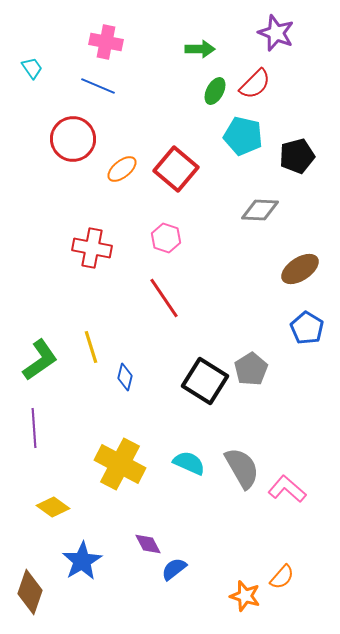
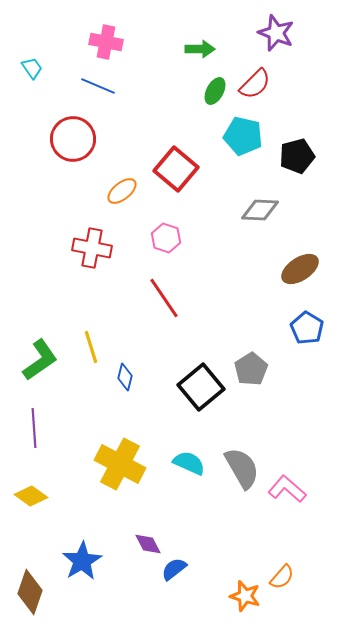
orange ellipse: moved 22 px down
black square: moved 4 px left, 6 px down; rotated 18 degrees clockwise
yellow diamond: moved 22 px left, 11 px up
